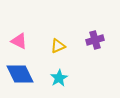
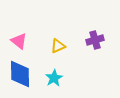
pink triangle: rotated 12 degrees clockwise
blue diamond: rotated 24 degrees clockwise
cyan star: moved 5 px left
